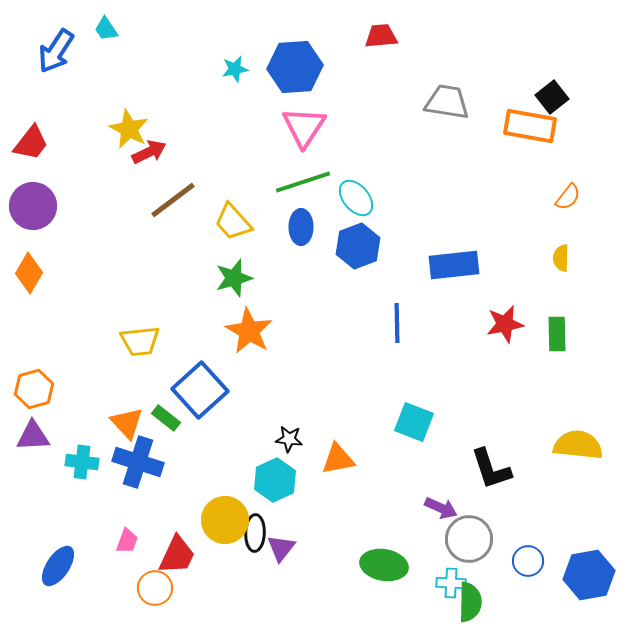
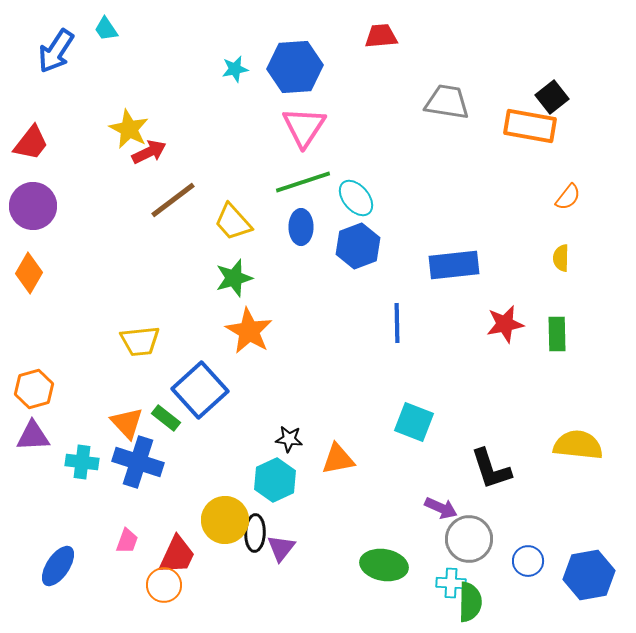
orange circle at (155, 588): moved 9 px right, 3 px up
